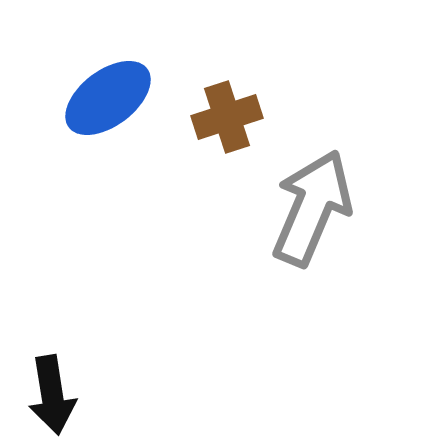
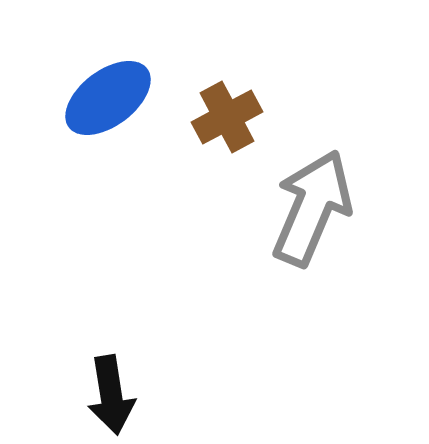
brown cross: rotated 10 degrees counterclockwise
black arrow: moved 59 px right
